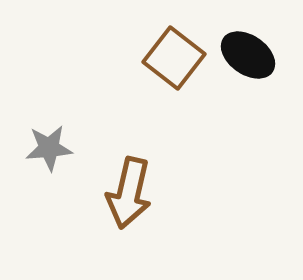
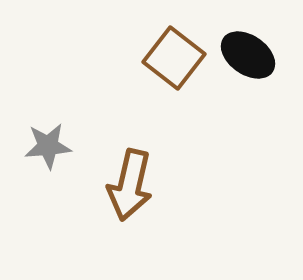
gray star: moved 1 px left, 2 px up
brown arrow: moved 1 px right, 8 px up
